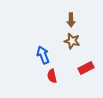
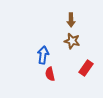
blue arrow: rotated 30 degrees clockwise
red rectangle: rotated 28 degrees counterclockwise
red semicircle: moved 2 px left, 2 px up
